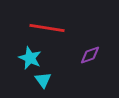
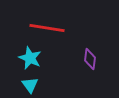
purple diamond: moved 4 px down; rotated 65 degrees counterclockwise
cyan triangle: moved 13 px left, 5 px down
